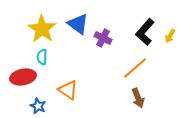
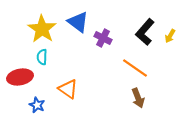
blue triangle: moved 2 px up
orange line: rotated 76 degrees clockwise
red ellipse: moved 3 px left
orange triangle: moved 1 px up
blue star: moved 1 px left, 1 px up
